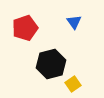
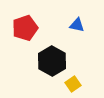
blue triangle: moved 3 px right, 3 px down; rotated 42 degrees counterclockwise
black hexagon: moved 1 px right, 3 px up; rotated 16 degrees counterclockwise
